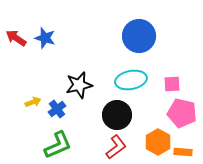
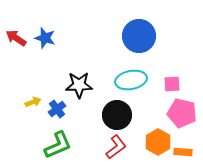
black star: rotated 12 degrees clockwise
